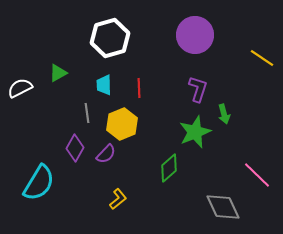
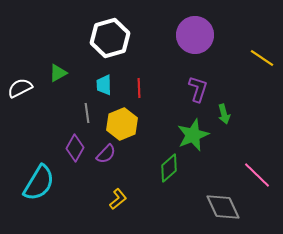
green star: moved 2 px left, 3 px down
